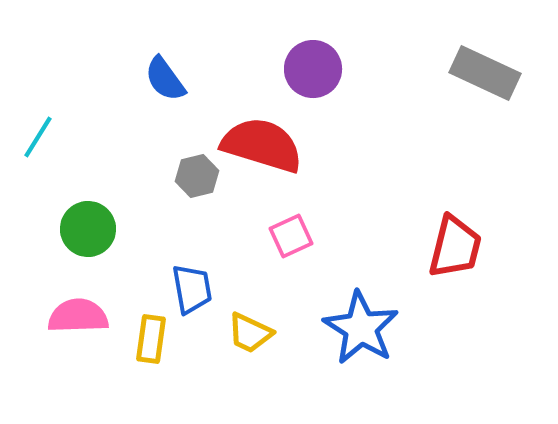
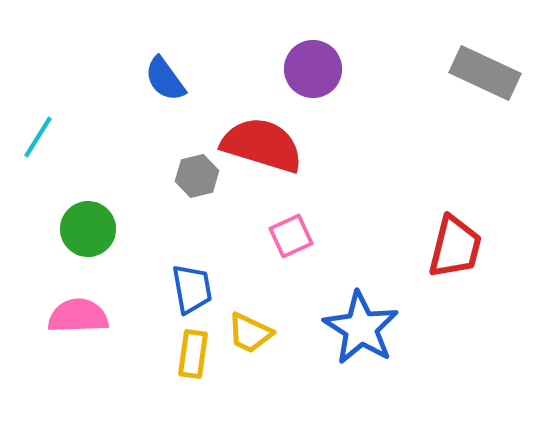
yellow rectangle: moved 42 px right, 15 px down
